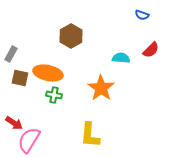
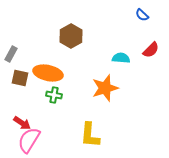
blue semicircle: rotated 24 degrees clockwise
orange star: moved 4 px right; rotated 20 degrees clockwise
red arrow: moved 8 px right
